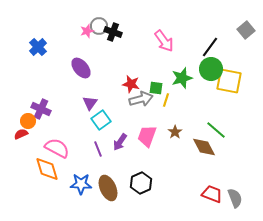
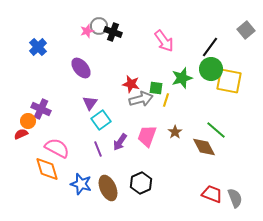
blue star: rotated 15 degrees clockwise
